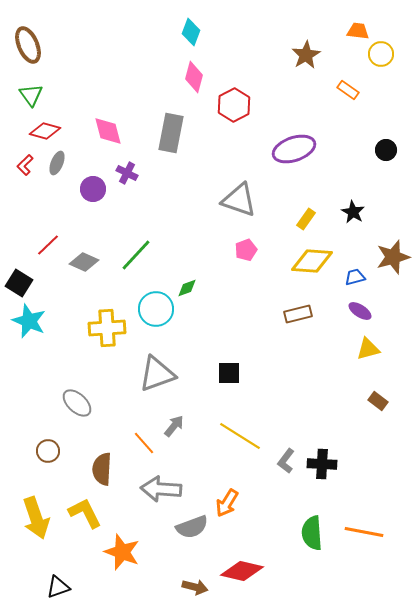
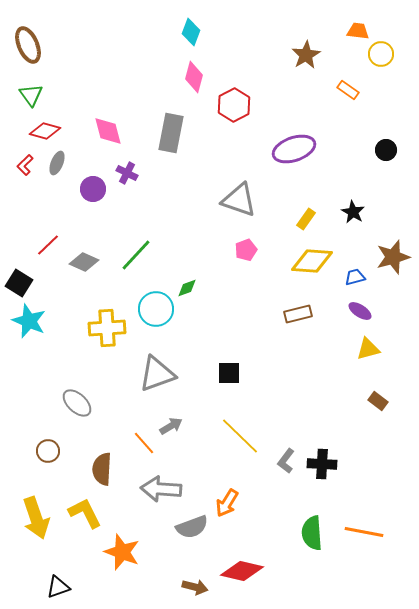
gray arrow at (174, 426): moved 3 px left; rotated 20 degrees clockwise
yellow line at (240, 436): rotated 12 degrees clockwise
